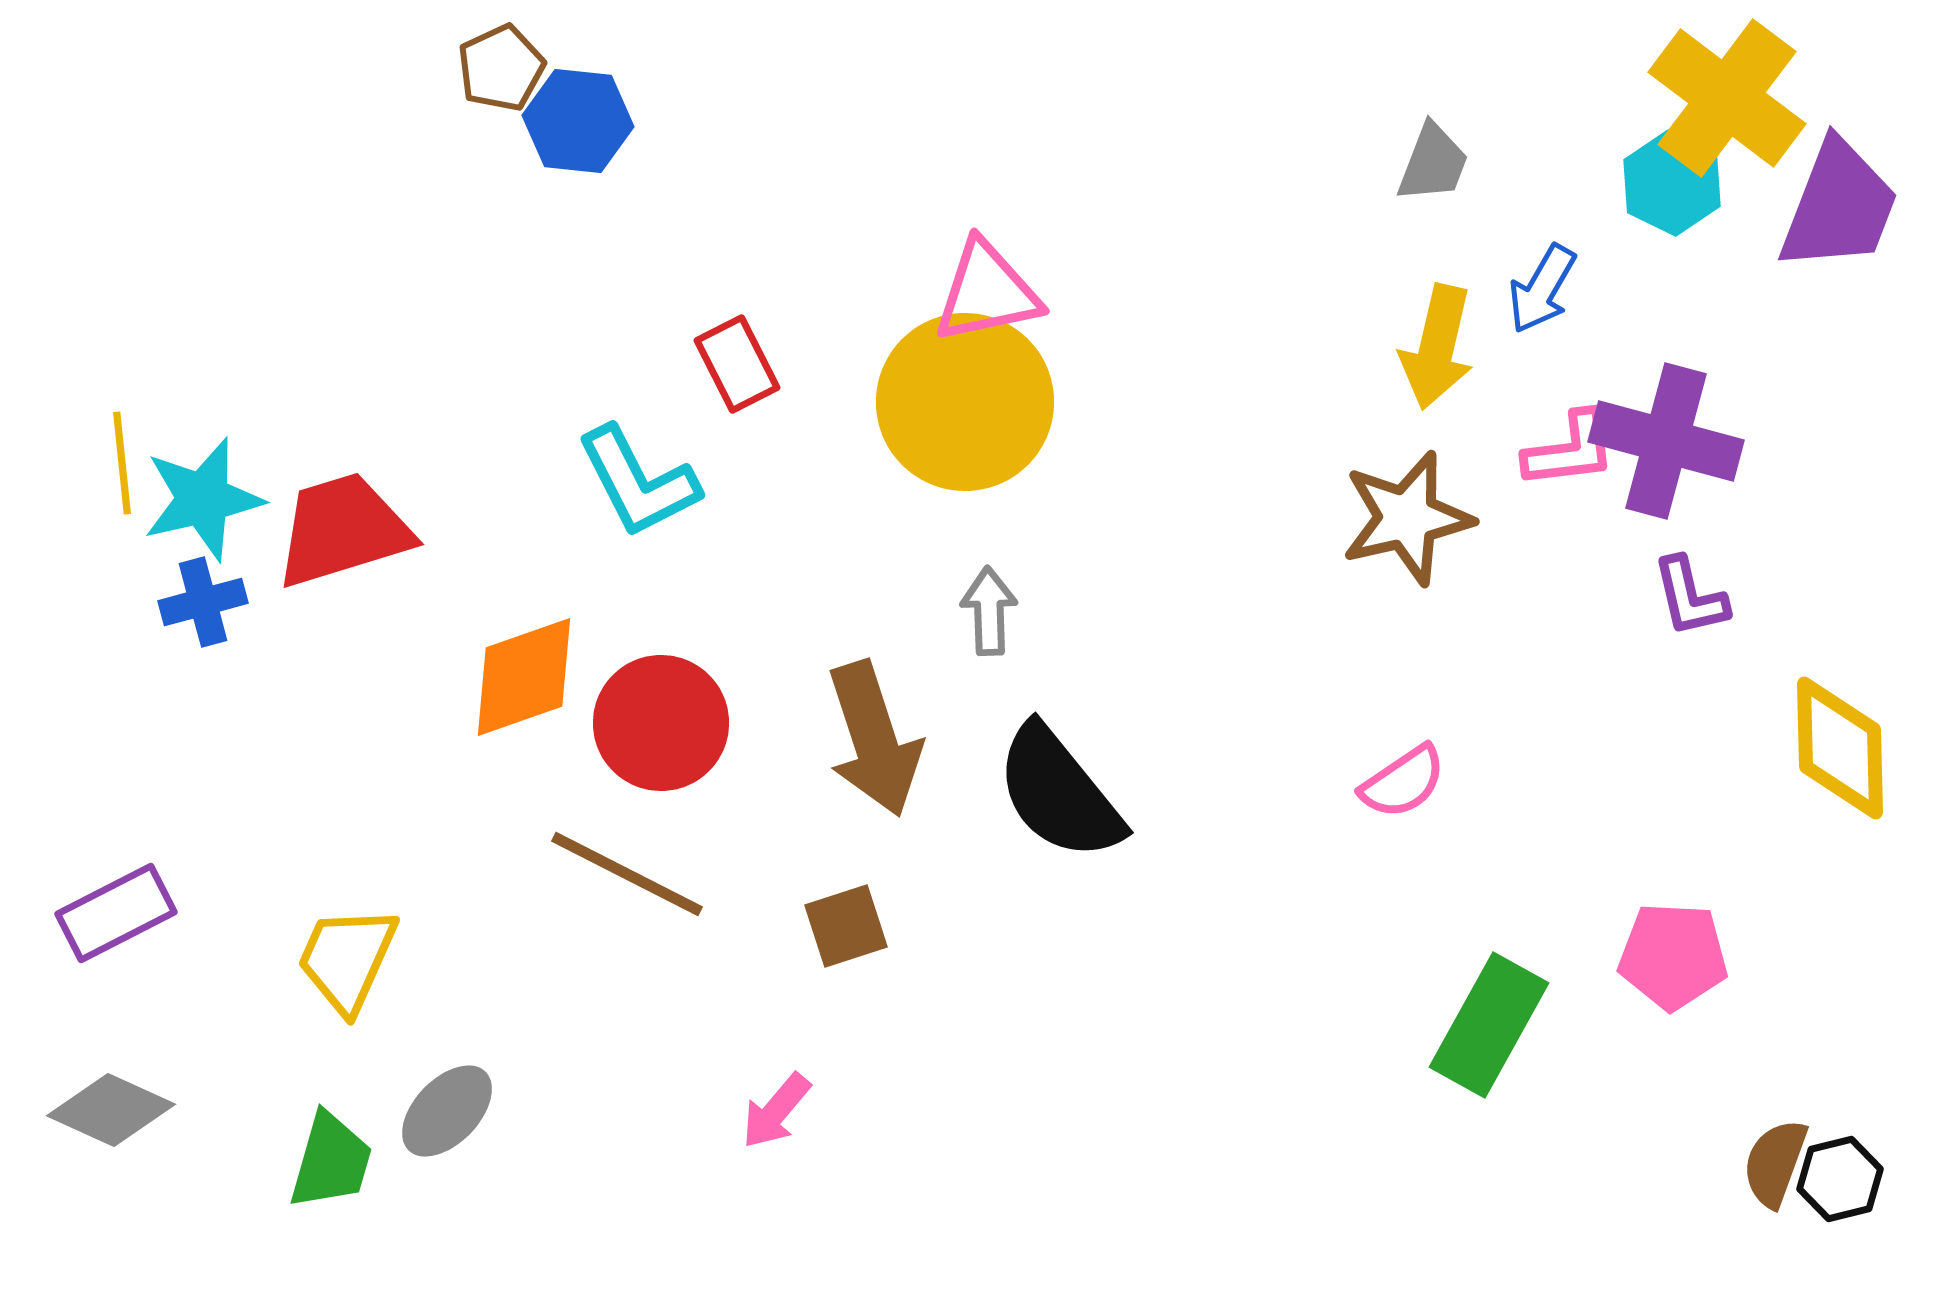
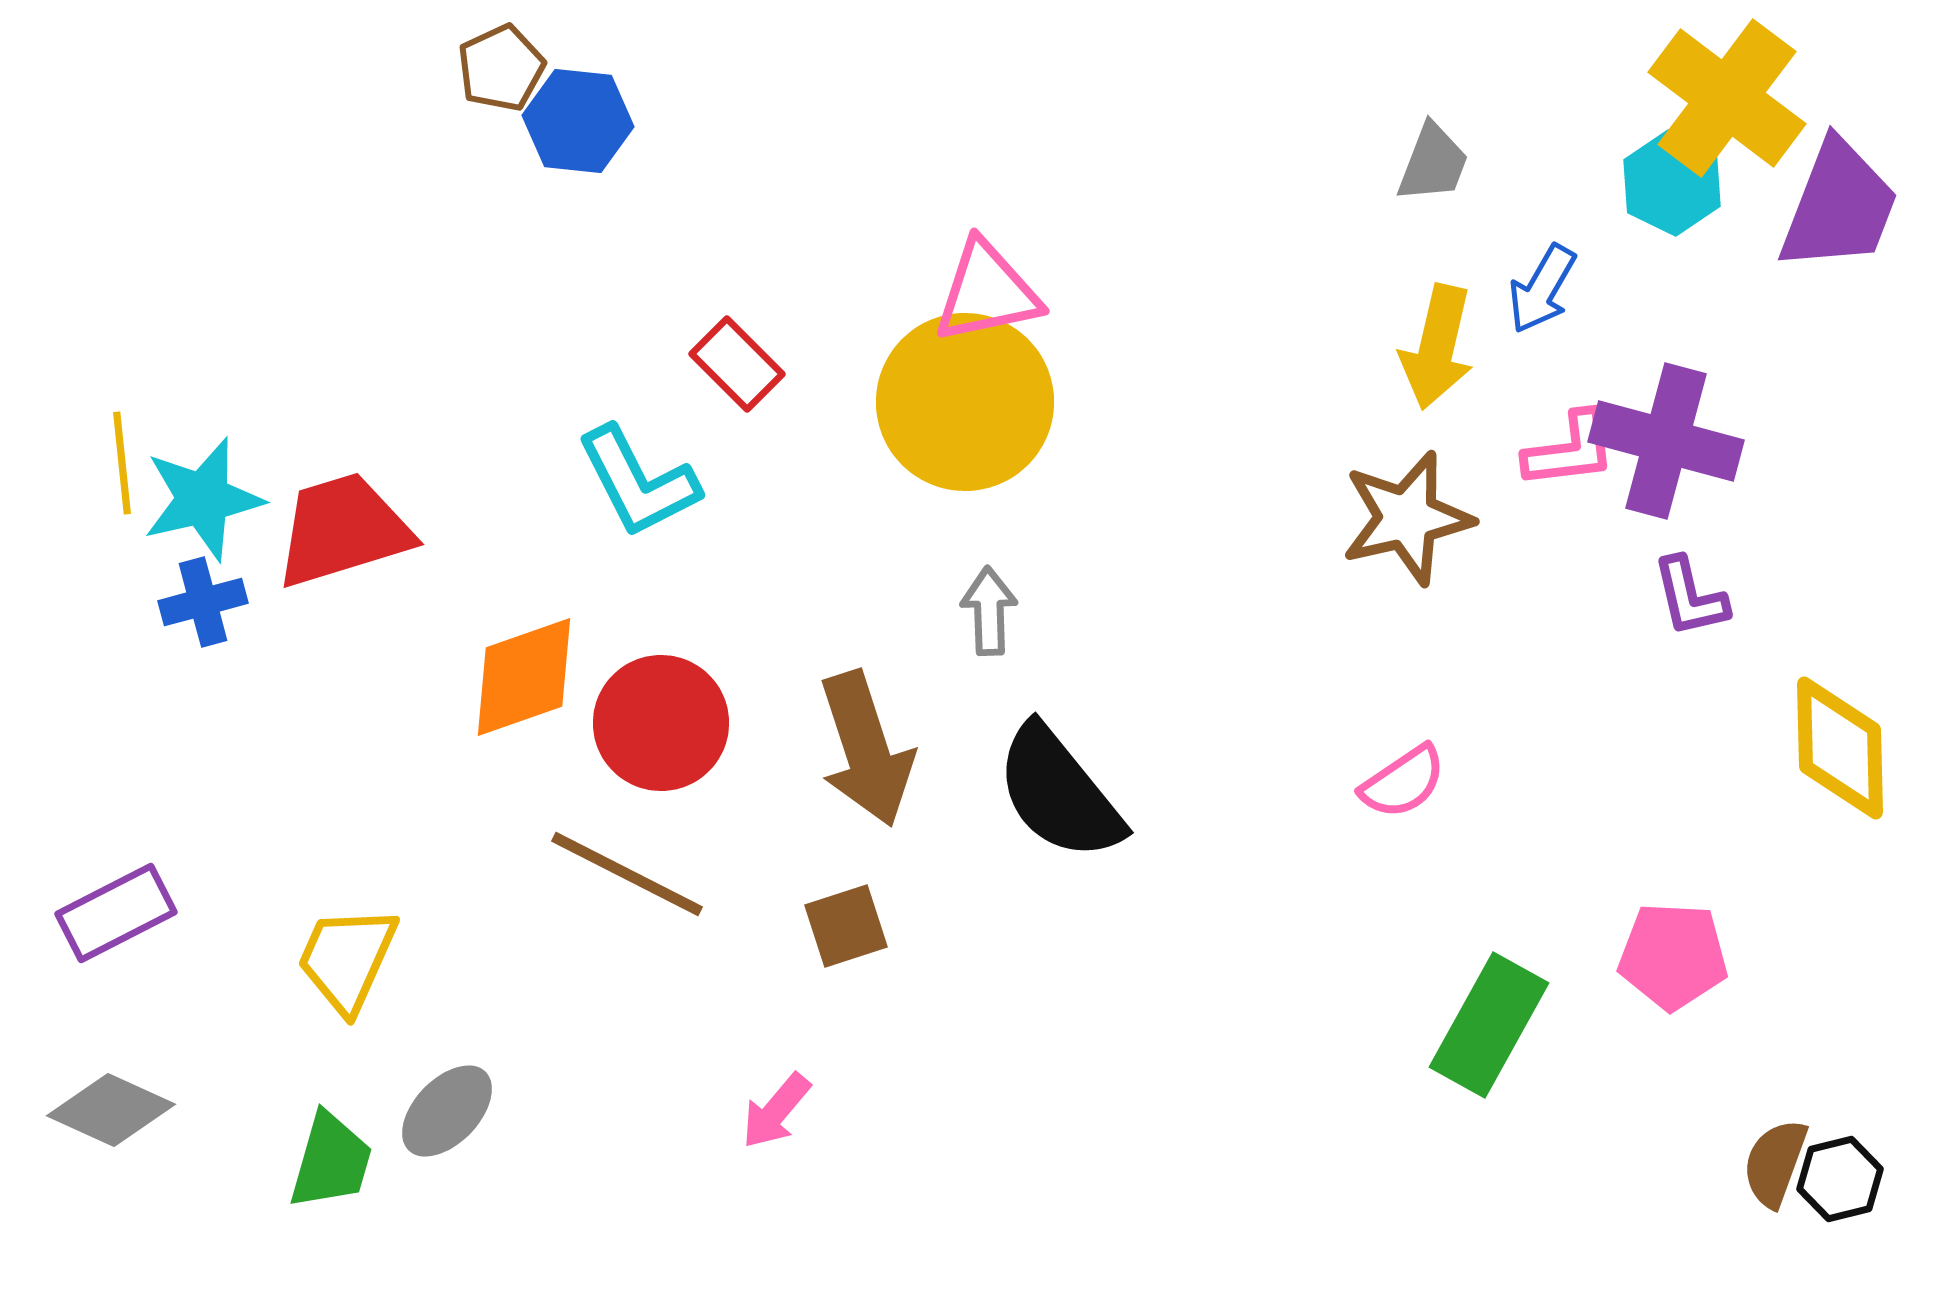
red rectangle: rotated 18 degrees counterclockwise
brown arrow: moved 8 px left, 10 px down
